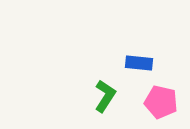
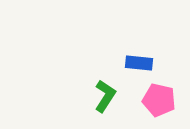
pink pentagon: moved 2 px left, 2 px up
